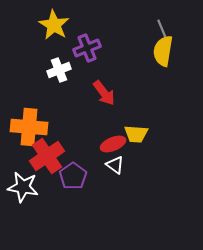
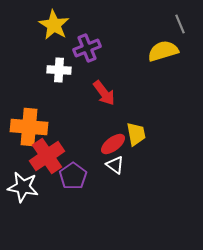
gray line: moved 18 px right, 5 px up
yellow semicircle: rotated 64 degrees clockwise
white cross: rotated 25 degrees clockwise
yellow trapezoid: rotated 105 degrees counterclockwise
red ellipse: rotated 15 degrees counterclockwise
